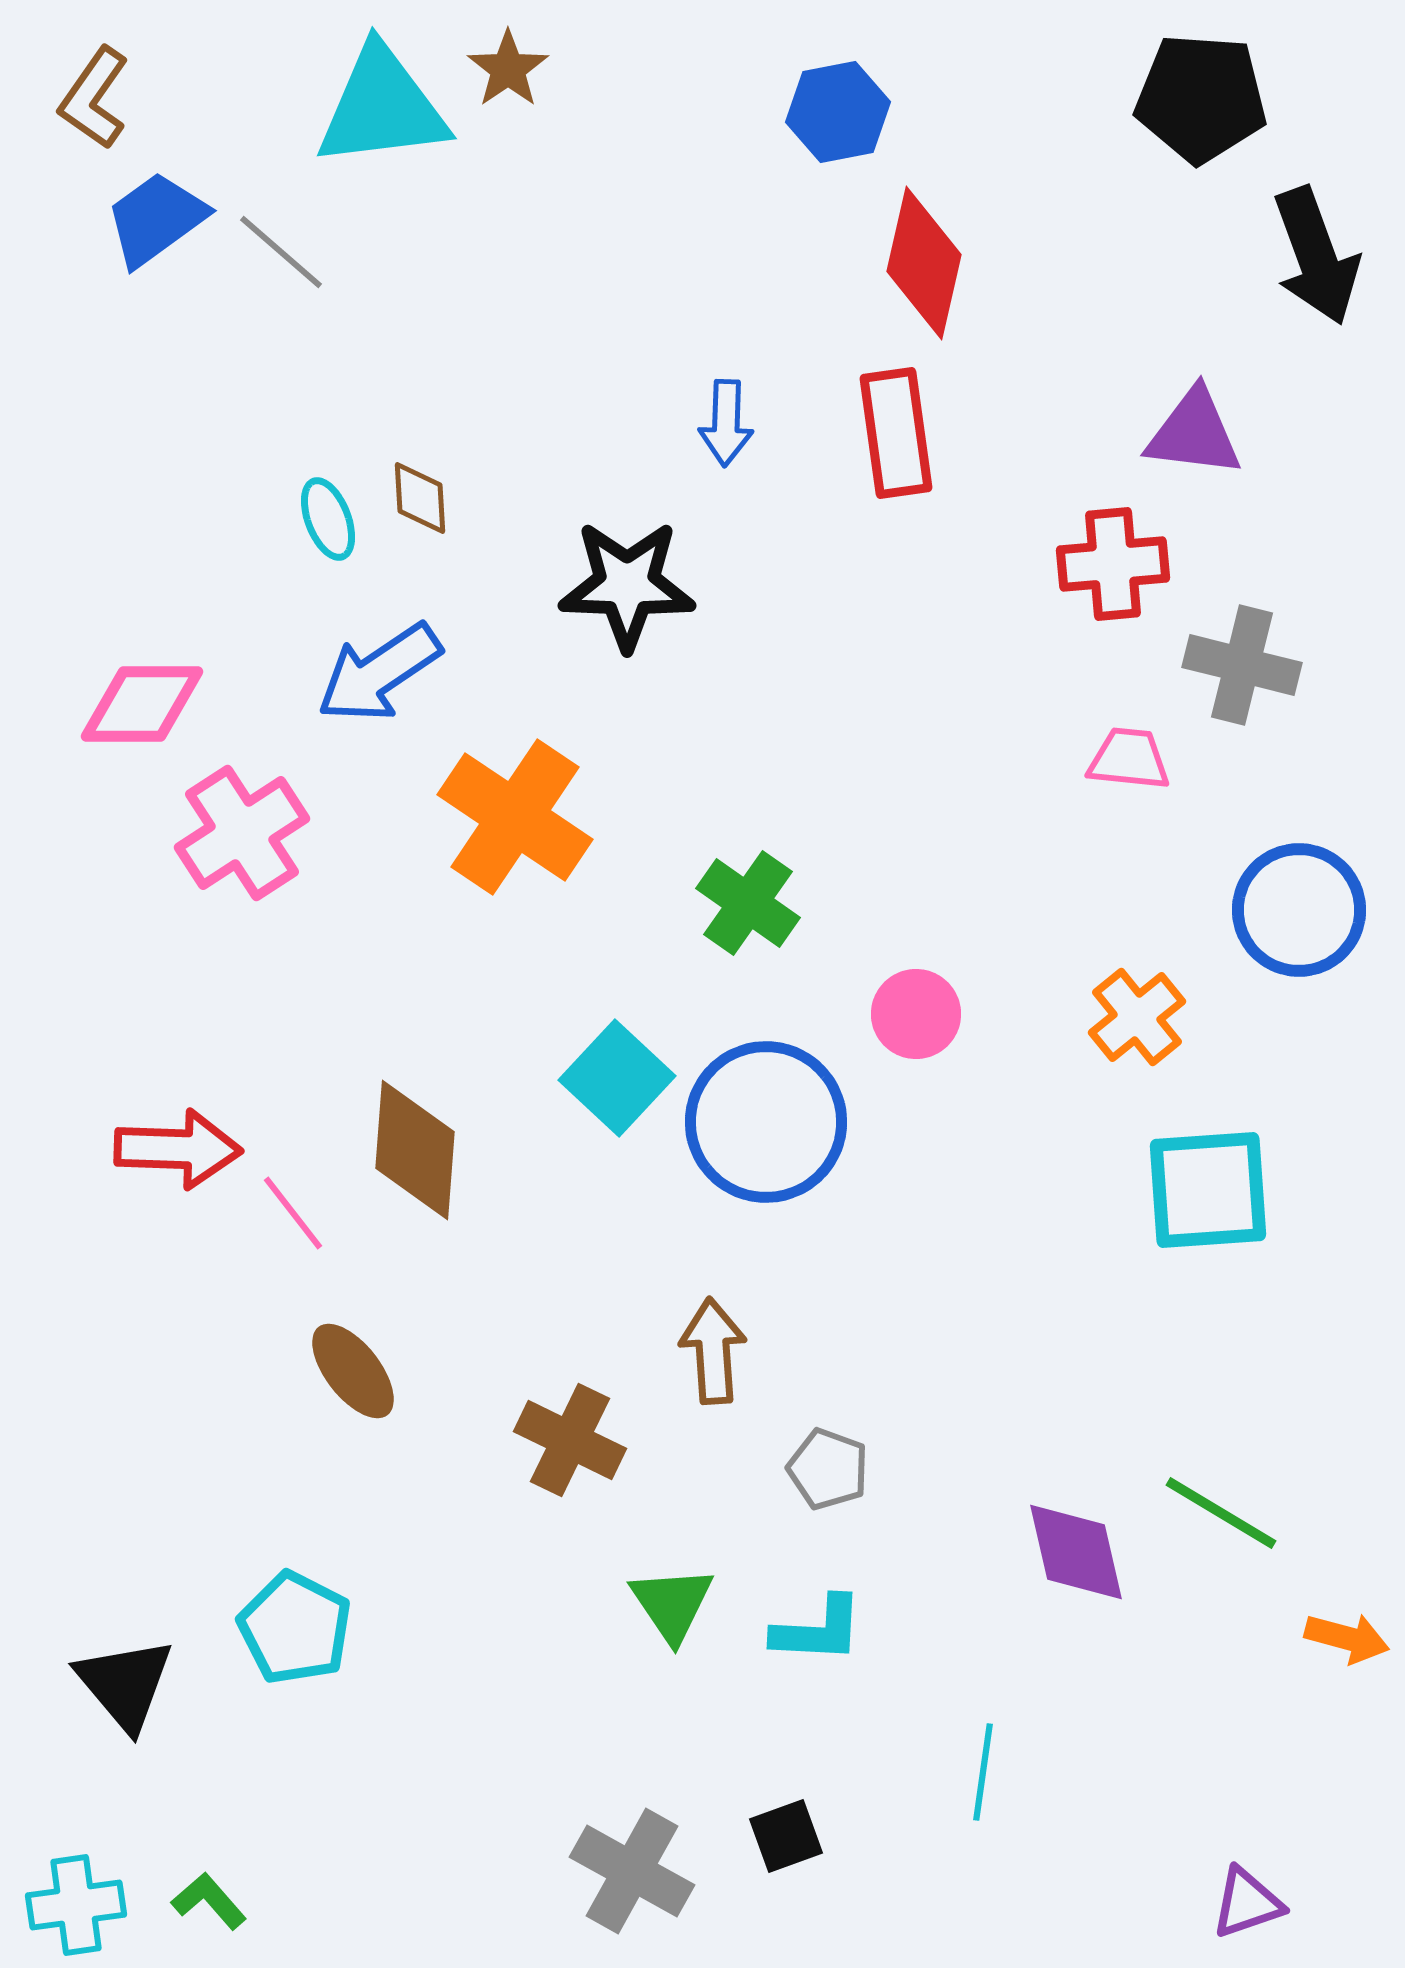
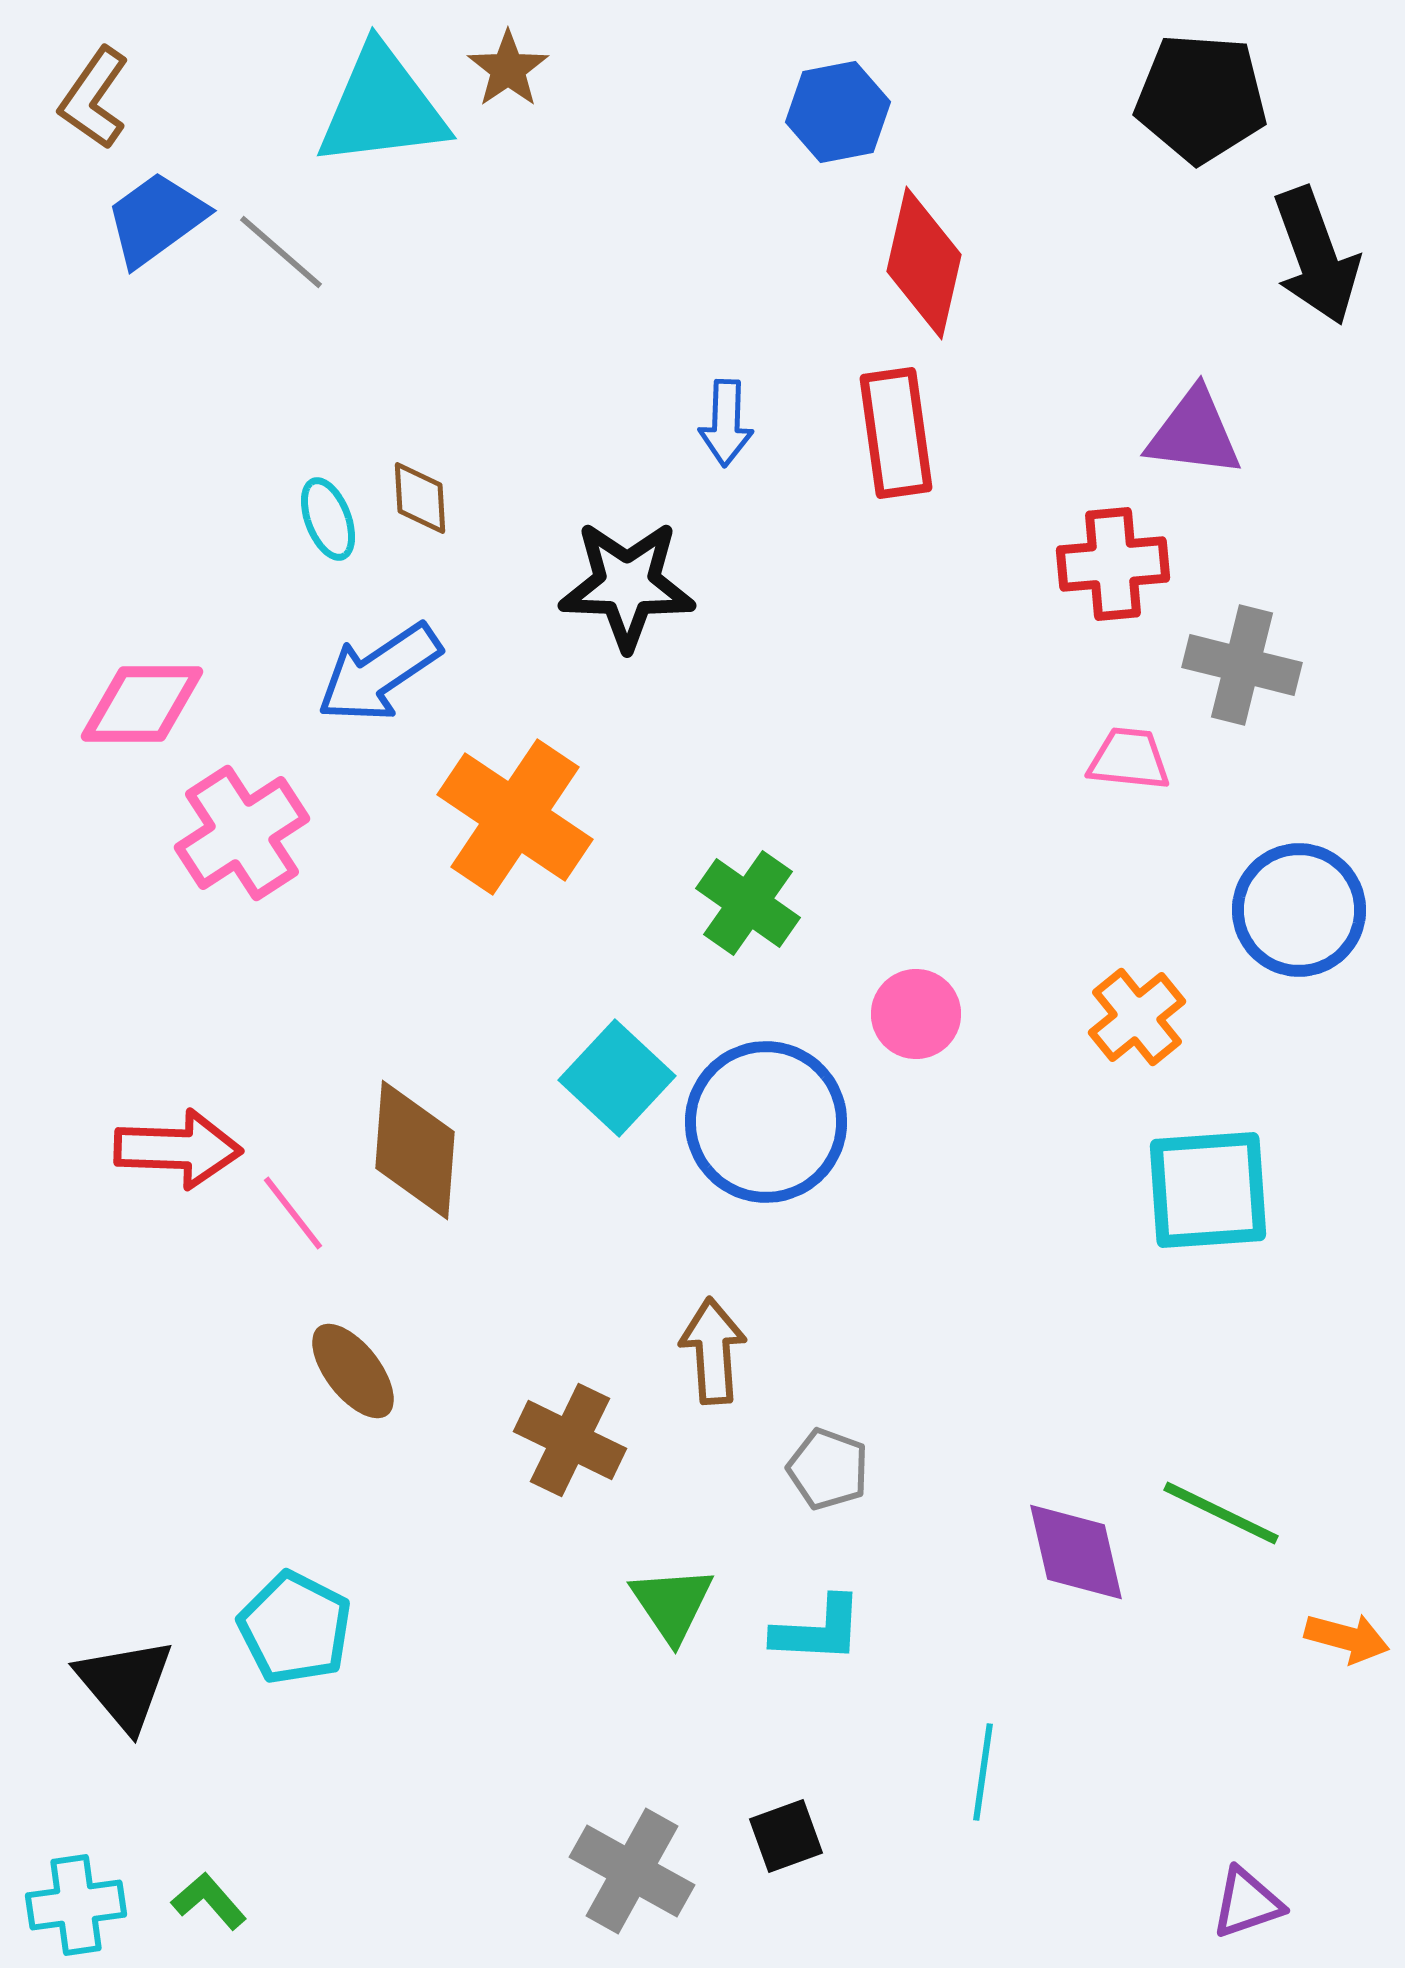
green line at (1221, 1513): rotated 5 degrees counterclockwise
